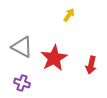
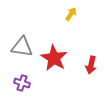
yellow arrow: moved 2 px right, 1 px up
gray triangle: rotated 20 degrees counterclockwise
red star: rotated 12 degrees counterclockwise
